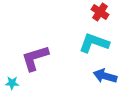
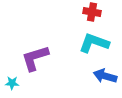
red cross: moved 8 px left; rotated 24 degrees counterclockwise
